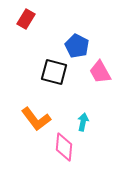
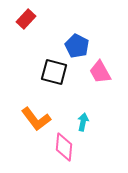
red rectangle: rotated 12 degrees clockwise
